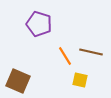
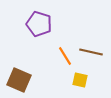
brown square: moved 1 px right, 1 px up
